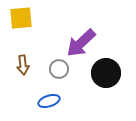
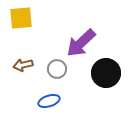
brown arrow: rotated 84 degrees clockwise
gray circle: moved 2 px left
